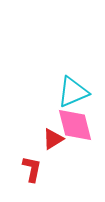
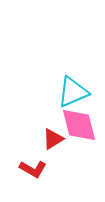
pink diamond: moved 4 px right
red L-shape: moved 1 px right; rotated 108 degrees clockwise
